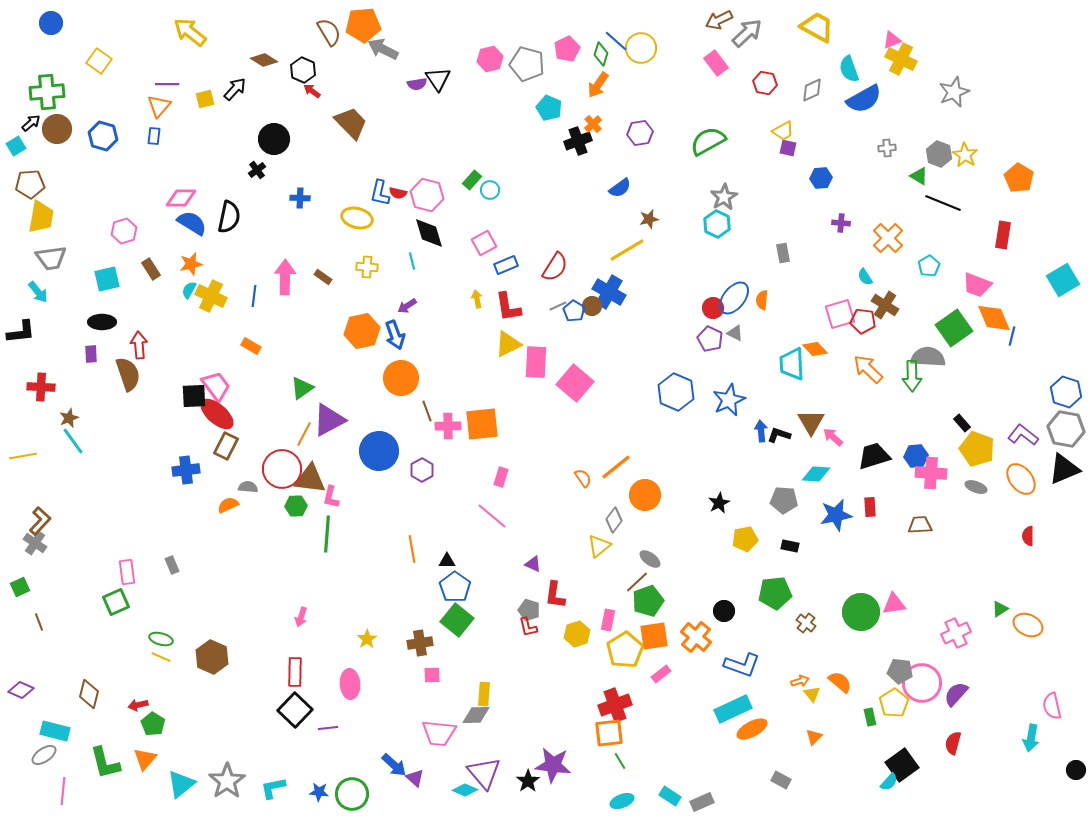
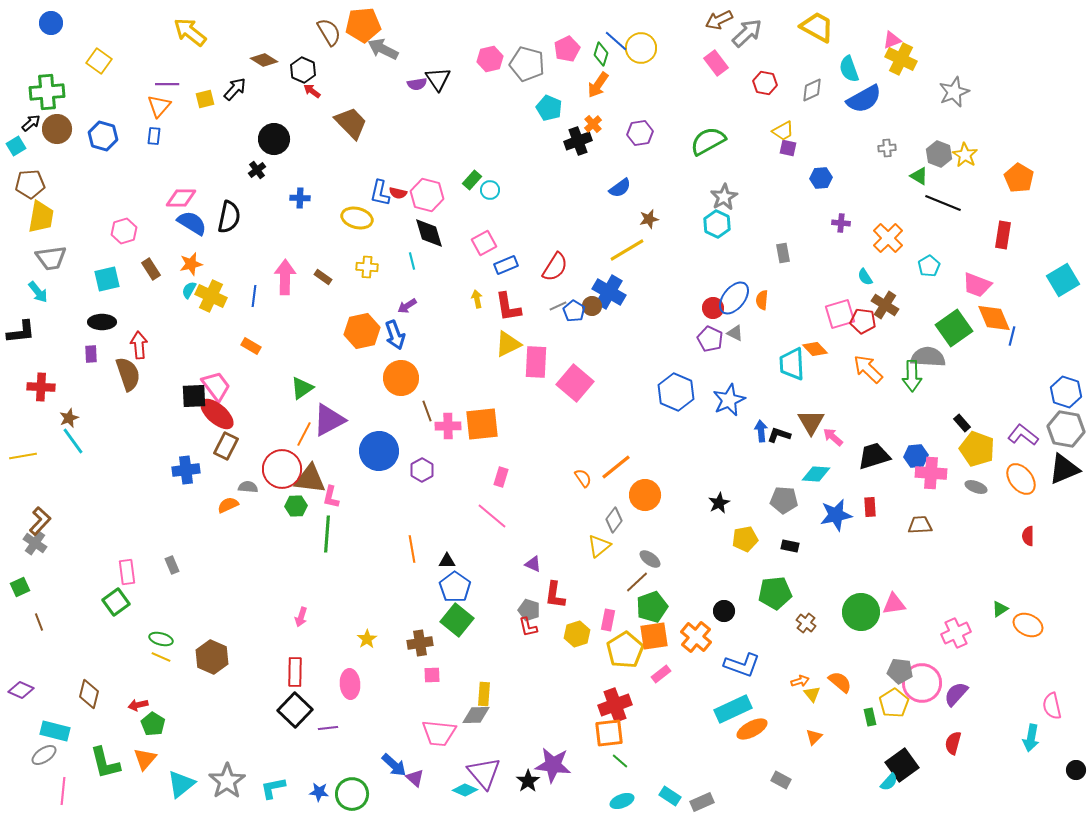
green pentagon at (648, 601): moved 4 px right, 6 px down
green square at (116, 602): rotated 12 degrees counterclockwise
green line at (620, 761): rotated 18 degrees counterclockwise
